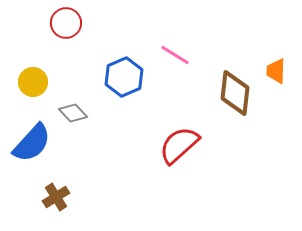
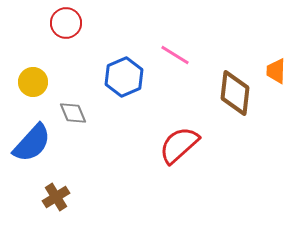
gray diamond: rotated 20 degrees clockwise
